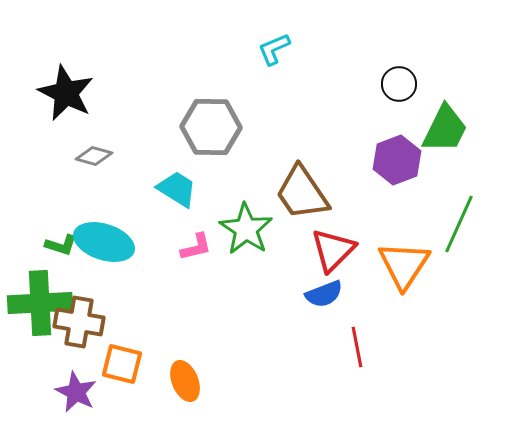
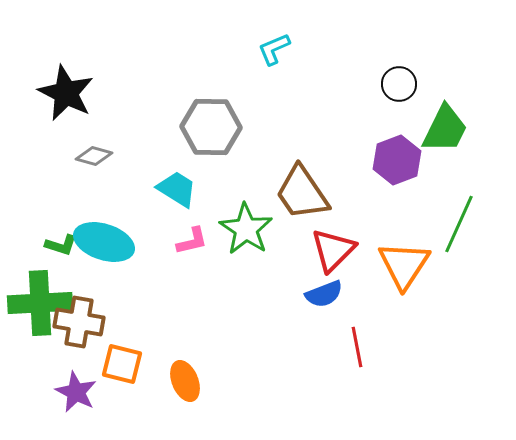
pink L-shape: moved 4 px left, 6 px up
